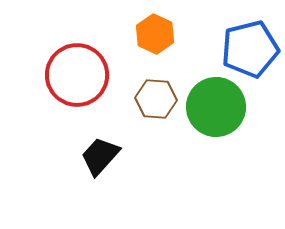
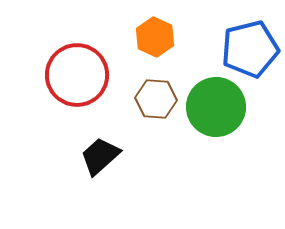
orange hexagon: moved 3 px down
black trapezoid: rotated 6 degrees clockwise
